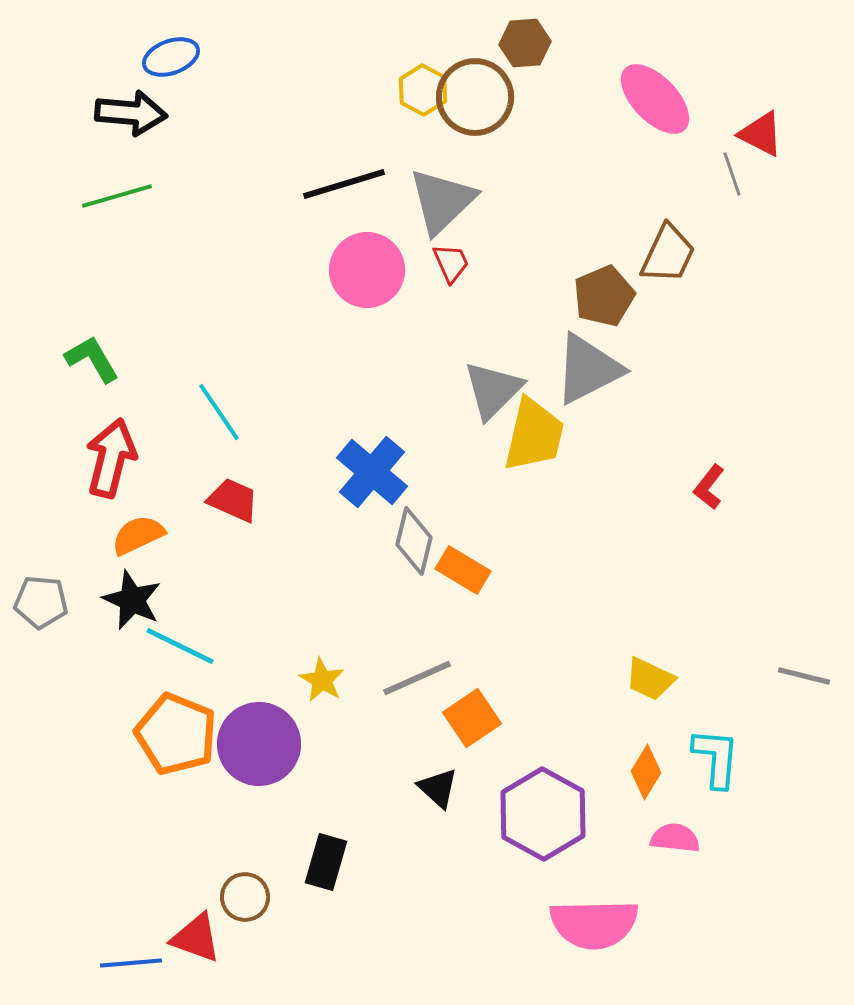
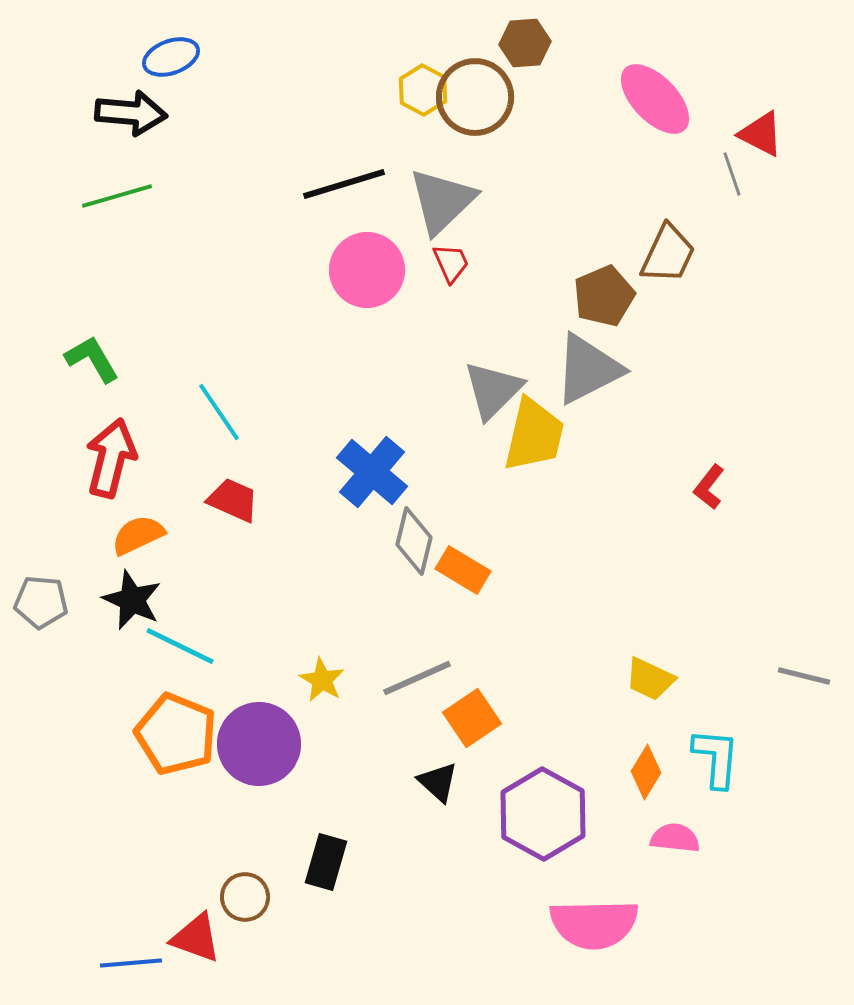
black triangle at (438, 788): moved 6 px up
